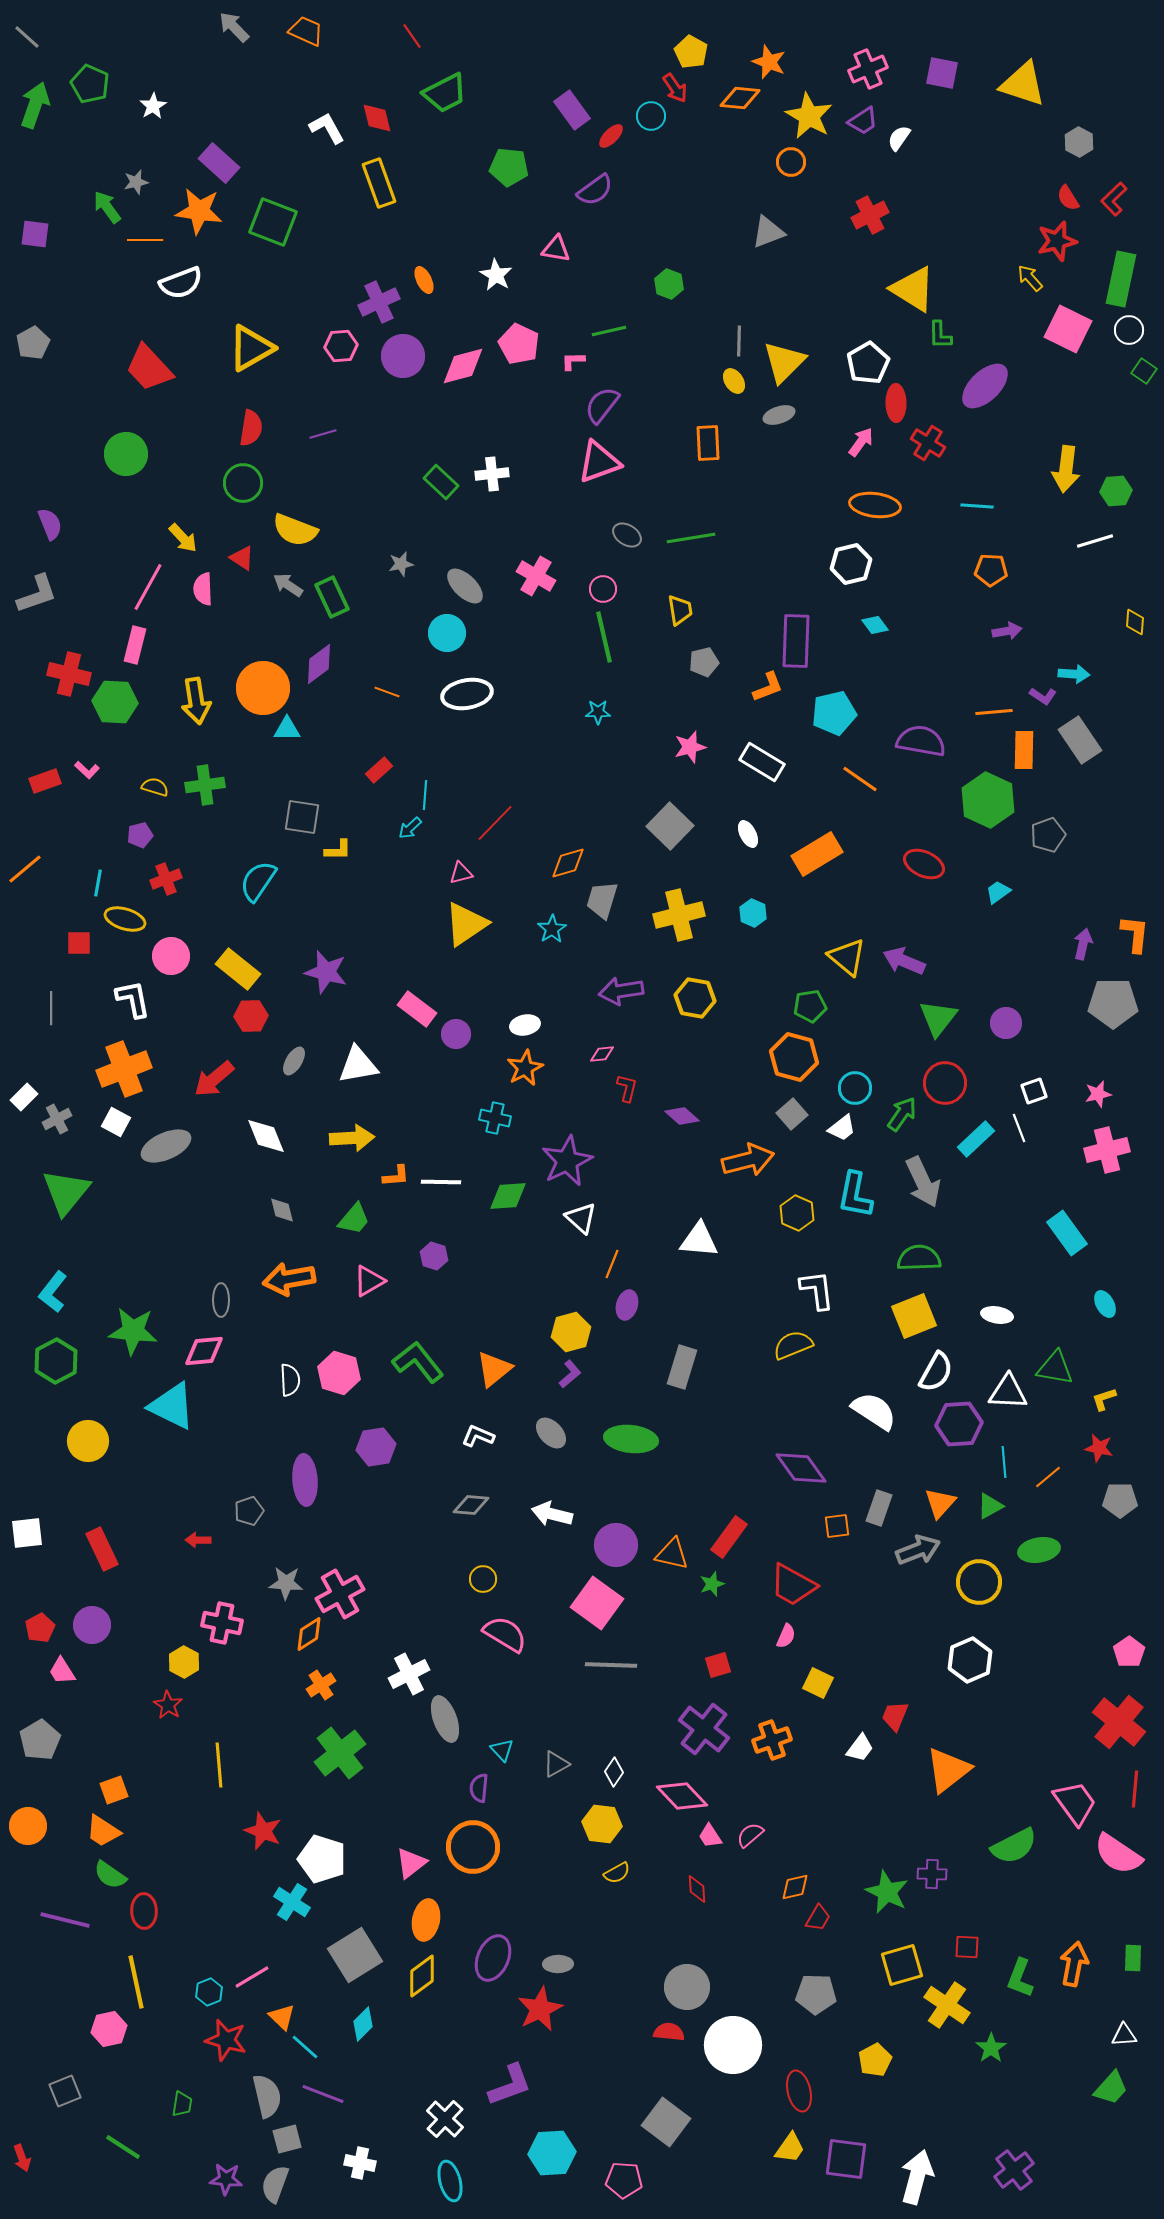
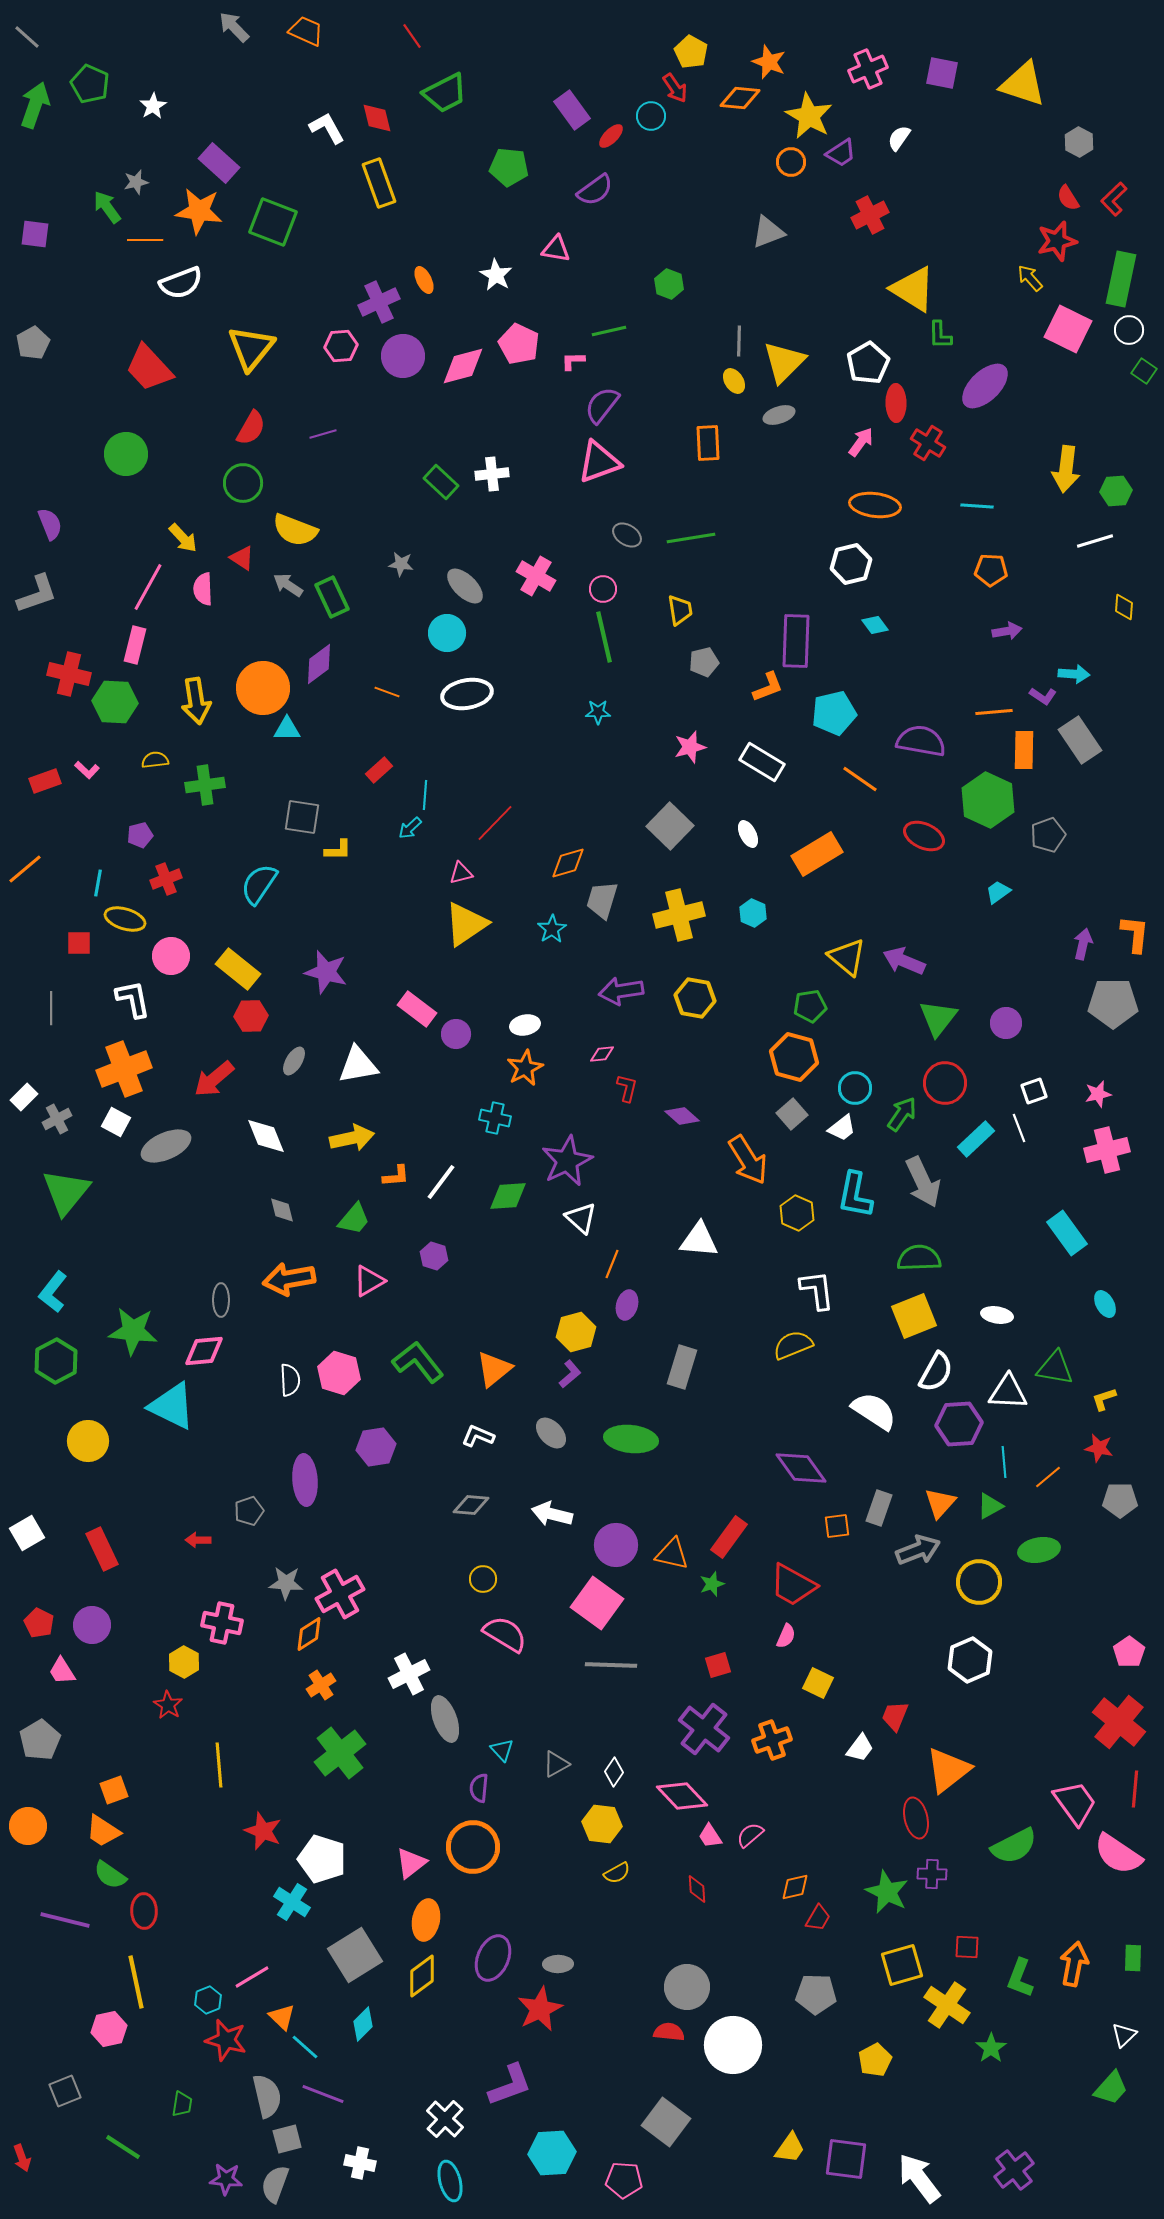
purple trapezoid at (863, 121): moved 22 px left, 32 px down
yellow triangle at (251, 348): rotated 21 degrees counterclockwise
red semicircle at (251, 428): rotated 21 degrees clockwise
gray star at (401, 564): rotated 20 degrees clockwise
yellow diamond at (1135, 622): moved 11 px left, 15 px up
yellow semicircle at (155, 787): moved 27 px up; rotated 24 degrees counterclockwise
red ellipse at (924, 864): moved 28 px up
cyan semicircle at (258, 881): moved 1 px right, 3 px down
yellow arrow at (352, 1138): rotated 9 degrees counterclockwise
orange arrow at (748, 1160): rotated 72 degrees clockwise
white line at (441, 1182): rotated 54 degrees counterclockwise
yellow hexagon at (571, 1332): moved 5 px right
white square at (27, 1533): rotated 24 degrees counterclockwise
red pentagon at (40, 1628): moved 1 px left, 5 px up; rotated 16 degrees counterclockwise
cyan hexagon at (209, 1992): moved 1 px left, 8 px down
white triangle at (1124, 2035): rotated 40 degrees counterclockwise
red ellipse at (799, 2091): moved 117 px right, 273 px up
white arrow at (917, 2177): moved 2 px right, 1 px down; rotated 52 degrees counterclockwise
